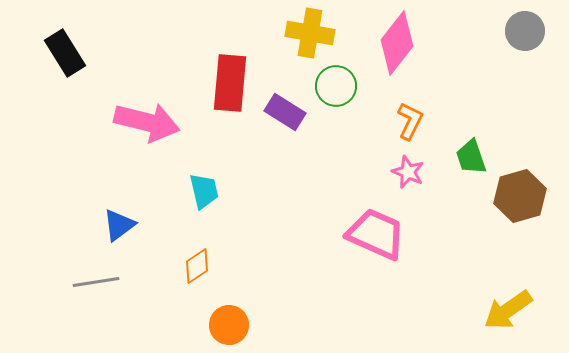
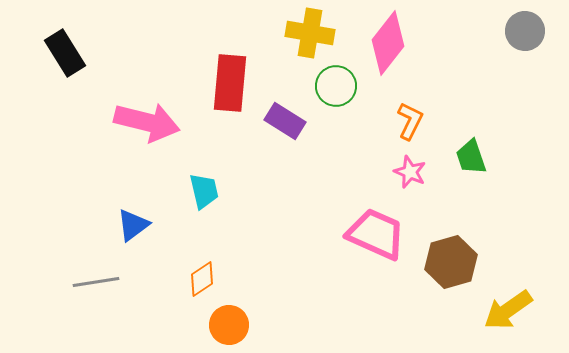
pink diamond: moved 9 px left
purple rectangle: moved 9 px down
pink star: moved 2 px right
brown hexagon: moved 69 px left, 66 px down
blue triangle: moved 14 px right
orange diamond: moved 5 px right, 13 px down
